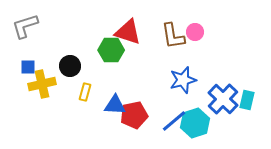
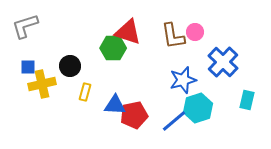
green hexagon: moved 2 px right, 2 px up
blue cross: moved 37 px up
cyan hexagon: moved 3 px right, 15 px up
